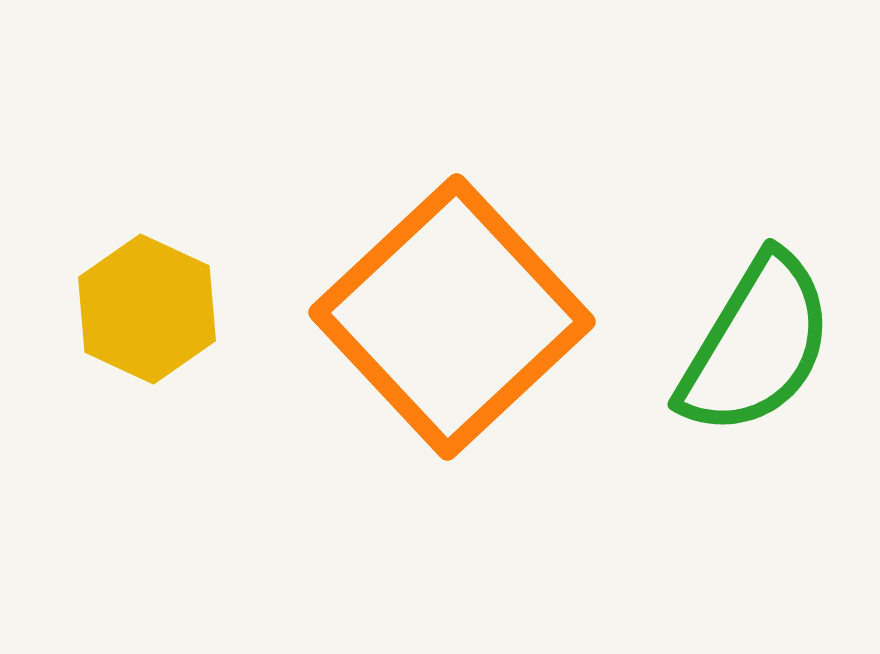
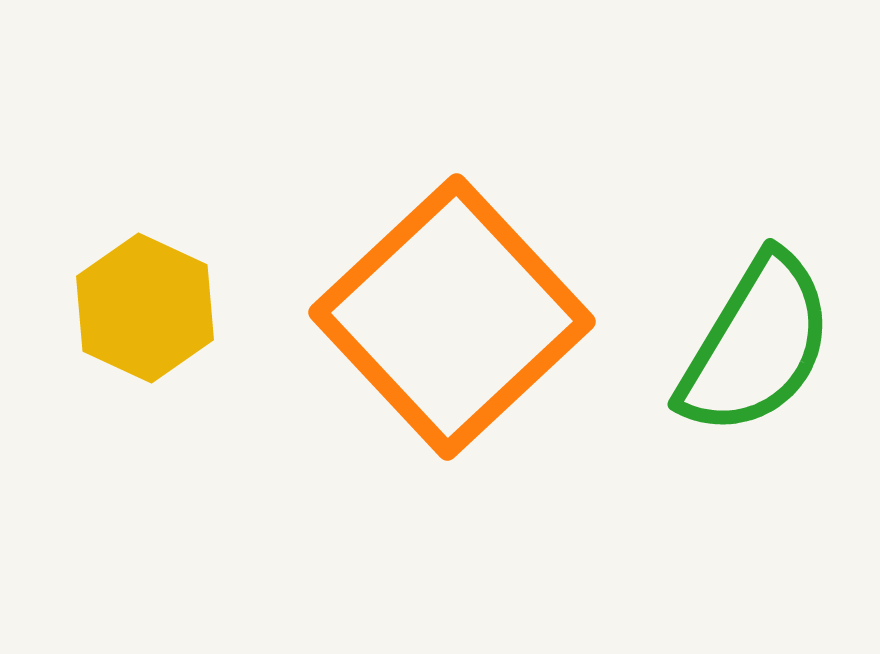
yellow hexagon: moved 2 px left, 1 px up
